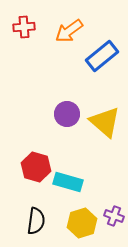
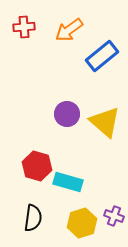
orange arrow: moved 1 px up
red hexagon: moved 1 px right, 1 px up
black semicircle: moved 3 px left, 3 px up
